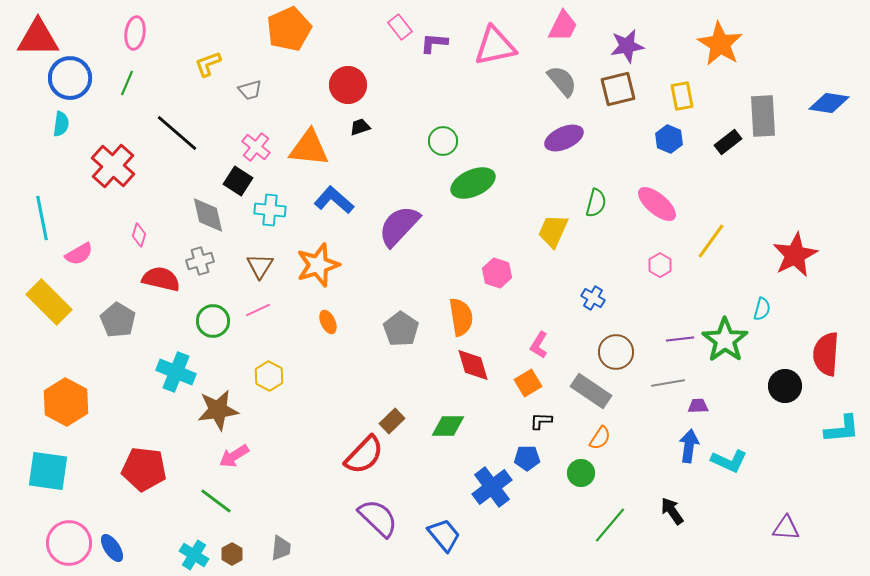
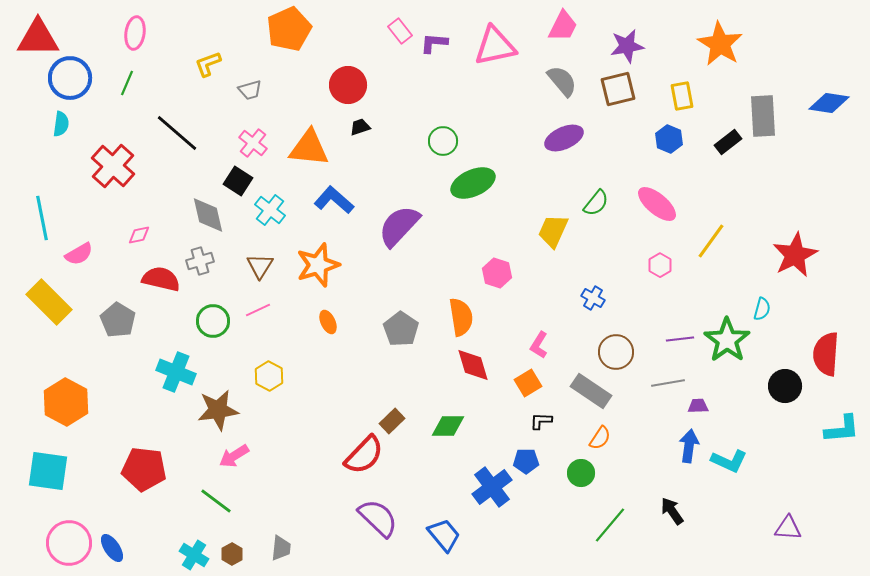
pink rectangle at (400, 27): moved 4 px down
pink cross at (256, 147): moved 3 px left, 4 px up
green semicircle at (596, 203): rotated 24 degrees clockwise
cyan cross at (270, 210): rotated 32 degrees clockwise
pink diamond at (139, 235): rotated 60 degrees clockwise
green star at (725, 340): moved 2 px right
blue pentagon at (527, 458): moved 1 px left, 3 px down
purple triangle at (786, 528): moved 2 px right
